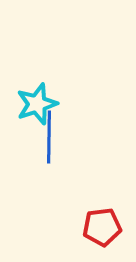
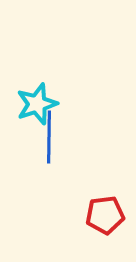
red pentagon: moved 3 px right, 12 px up
